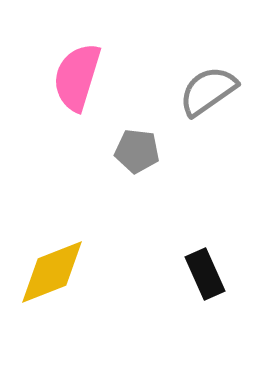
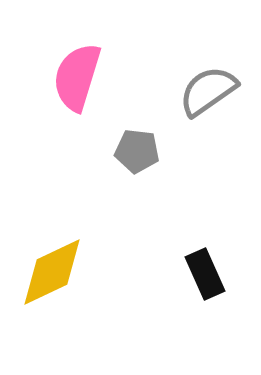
yellow diamond: rotated 4 degrees counterclockwise
